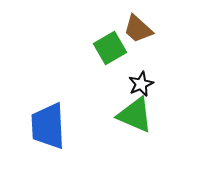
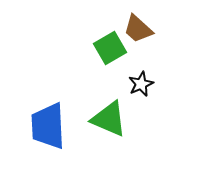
green triangle: moved 26 px left, 4 px down
